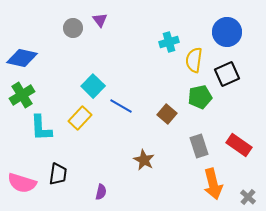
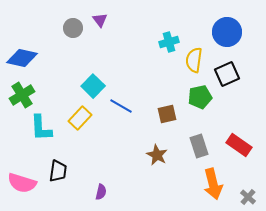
brown square: rotated 36 degrees clockwise
brown star: moved 13 px right, 5 px up
black trapezoid: moved 3 px up
